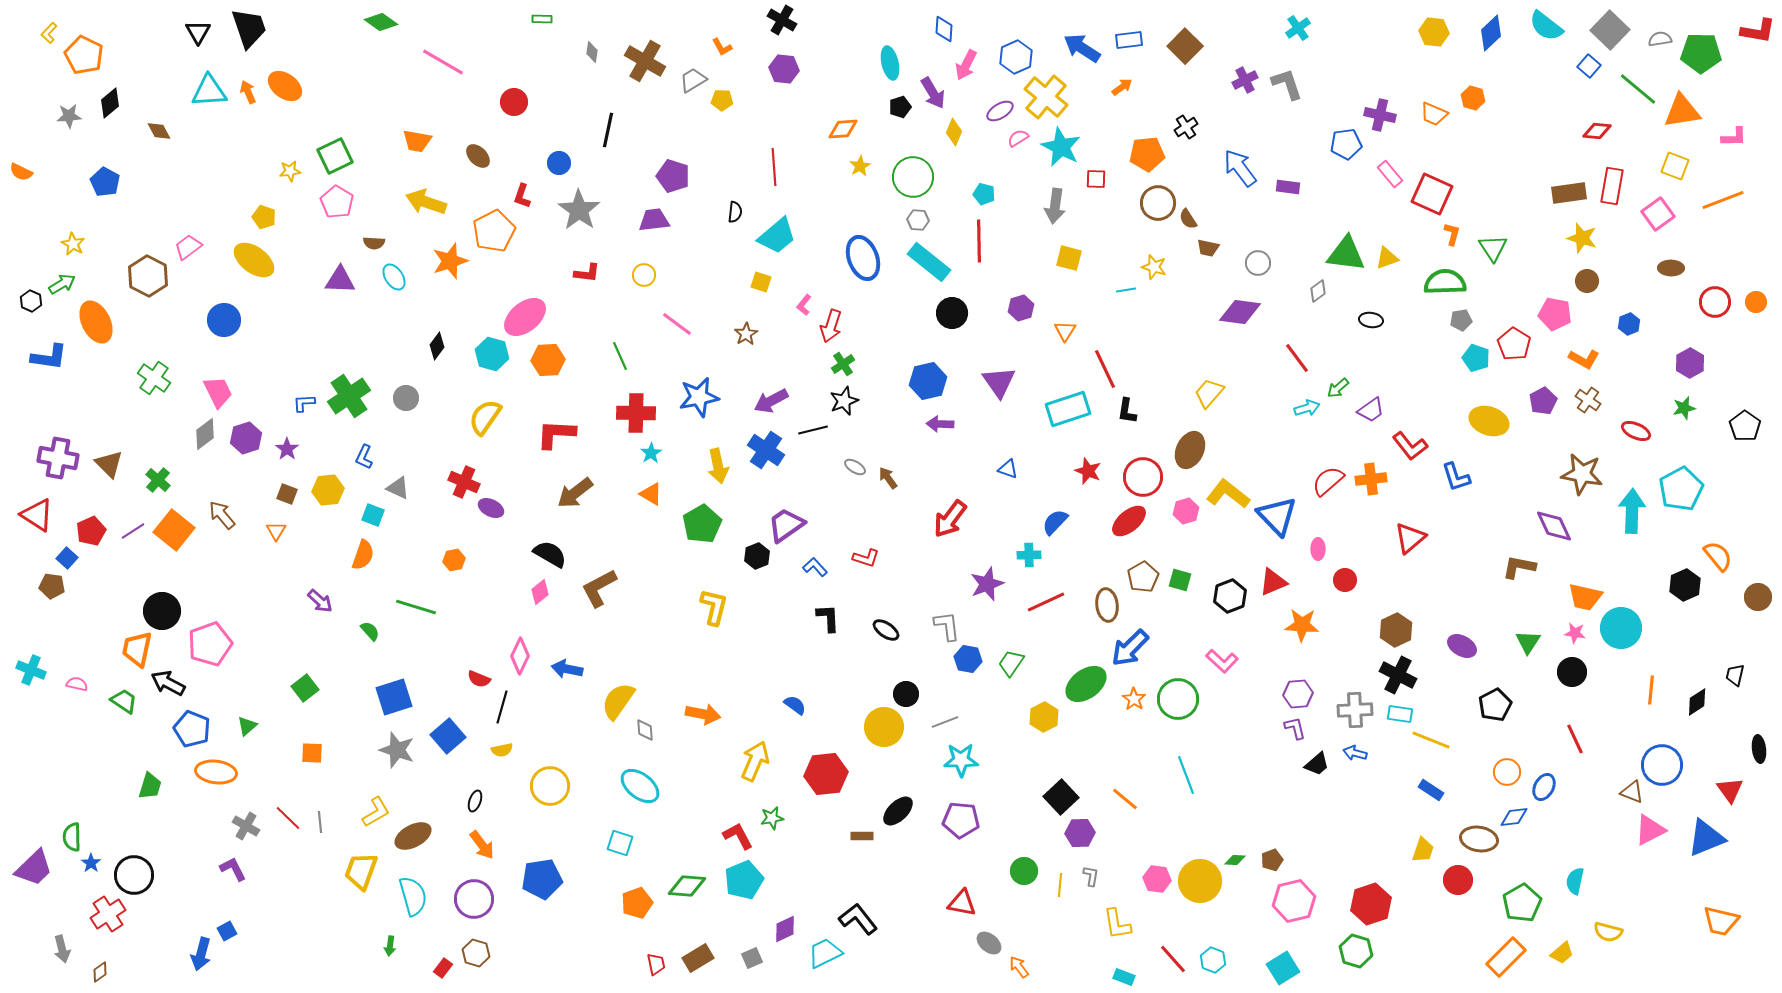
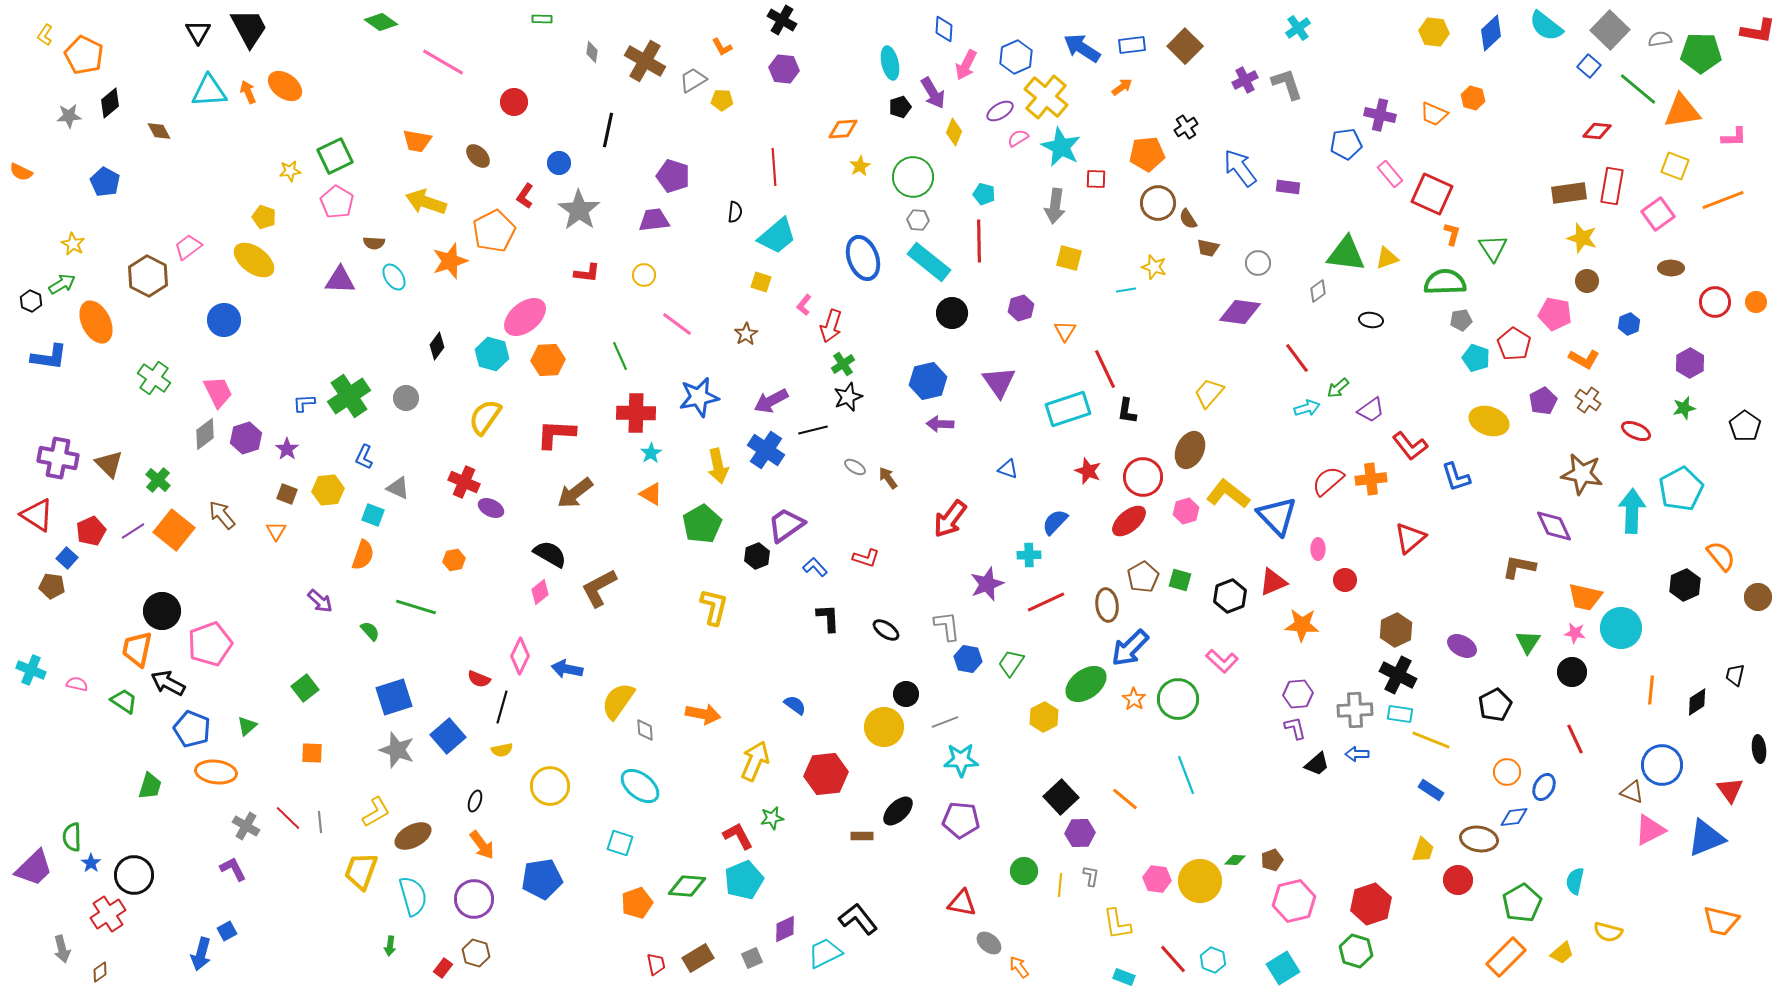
black trapezoid at (249, 28): rotated 9 degrees counterclockwise
yellow L-shape at (49, 33): moved 4 px left, 2 px down; rotated 10 degrees counterclockwise
blue rectangle at (1129, 40): moved 3 px right, 5 px down
red L-shape at (522, 196): moved 3 px right; rotated 15 degrees clockwise
black star at (844, 401): moved 4 px right, 4 px up
orange semicircle at (1718, 556): moved 3 px right
blue arrow at (1355, 753): moved 2 px right, 1 px down; rotated 15 degrees counterclockwise
